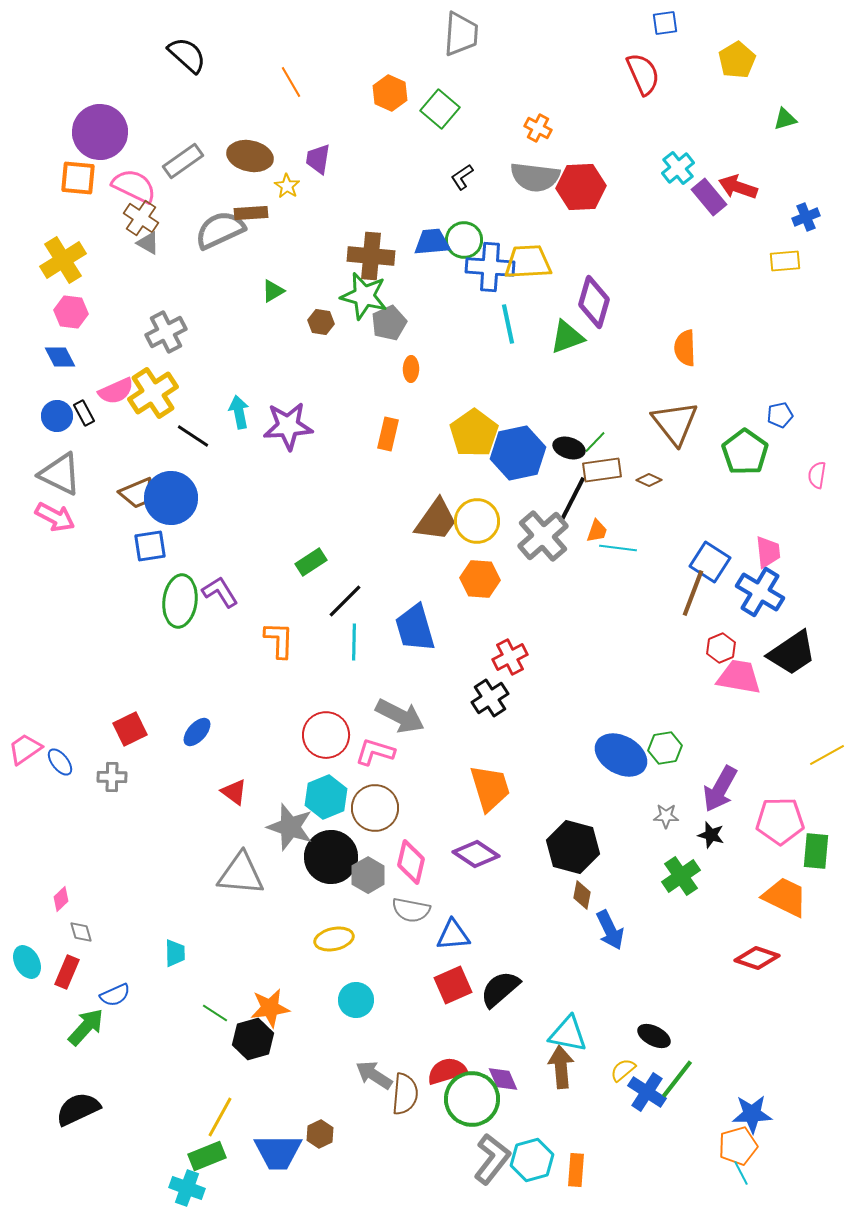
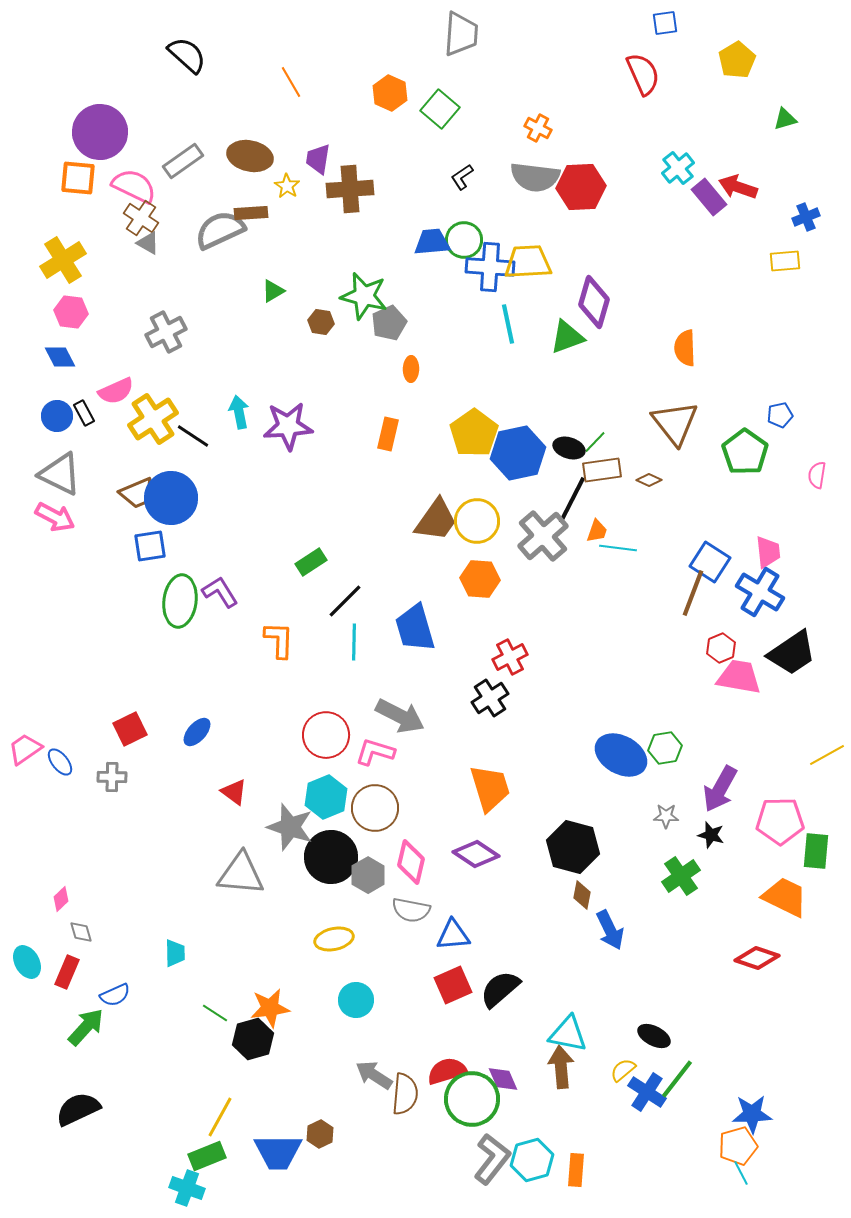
brown cross at (371, 256): moved 21 px left, 67 px up; rotated 9 degrees counterclockwise
yellow cross at (153, 393): moved 26 px down
